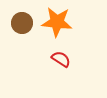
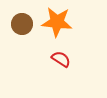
brown circle: moved 1 px down
